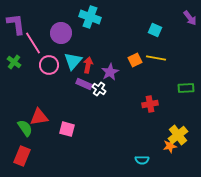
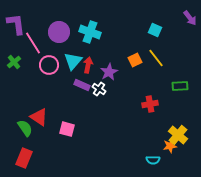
cyan cross: moved 15 px down
purple circle: moved 2 px left, 1 px up
yellow line: rotated 42 degrees clockwise
green cross: rotated 16 degrees clockwise
purple star: moved 1 px left
purple rectangle: moved 2 px left, 1 px down
green rectangle: moved 6 px left, 2 px up
red triangle: rotated 42 degrees clockwise
yellow cross: rotated 12 degrees counterclockwise
red rectangle: moved 2 px right, 2 px down
cyan semicircle: moved 11 px right
